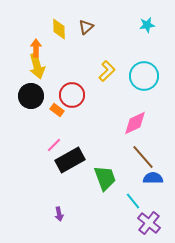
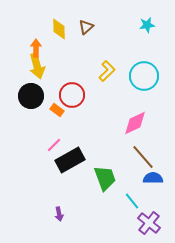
cyan line: moved 1 px left
